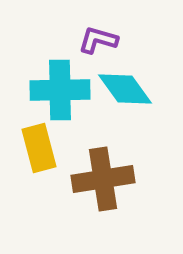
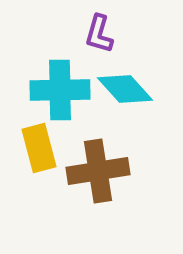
purple L-shape: moved 1 px right, 6 px up; rotated 90 degrees counterclockwise
cyan diamond: rotated 6 degrees counterclockwise
brown cross: moved 5 px left, 8 px up
